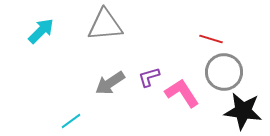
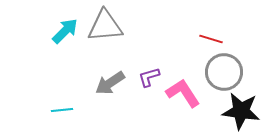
gray triangle: moved 1 px down
cyan arrow: moved 24 px right
pink L-shape: moved 1 px right
black star: moved 2 px left
cyan line: moved 9 px left, 11 px up; rotated 30 degrees clockwise
